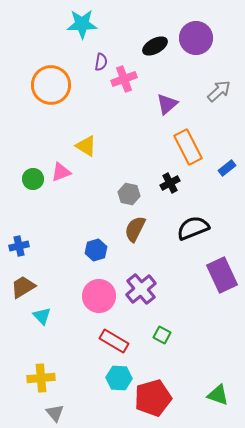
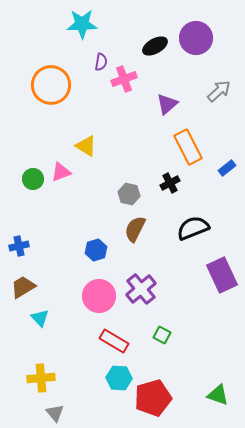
cyan triangle: moved 2 px left, 2 px down
